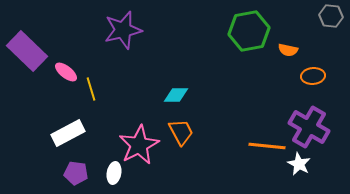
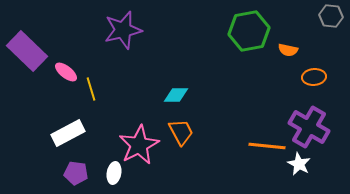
orange ellipse: moved 1 px right, 1 px down
